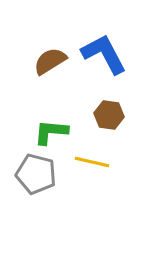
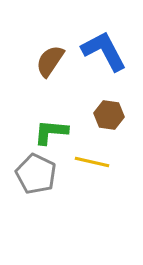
blue L-shape: moved 3 px up
brown semicircle: rotated 24 degrees counterclockwise
gray pentagon: rotated 12 degrees clockwise
